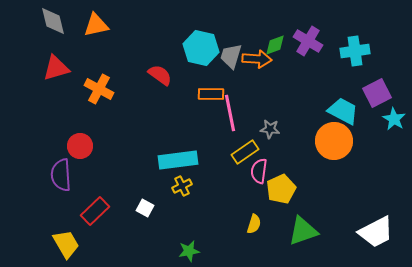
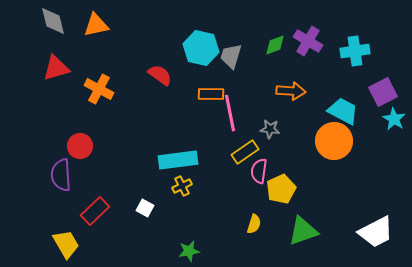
orange arrow: moved 34 px right, 32 px down
purple square: moved 6 px right, 1 px up
